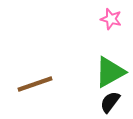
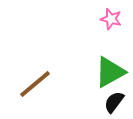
brown line: rotated 21 degrees counterclockwise
black semicircle: moved 4 px right
